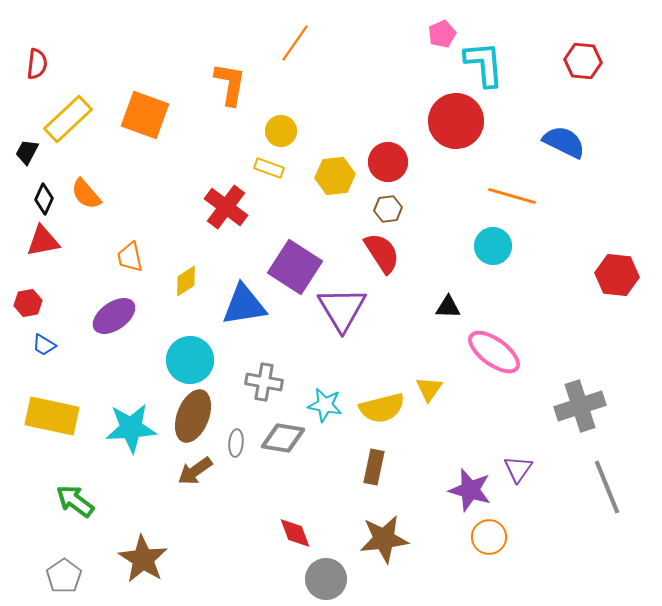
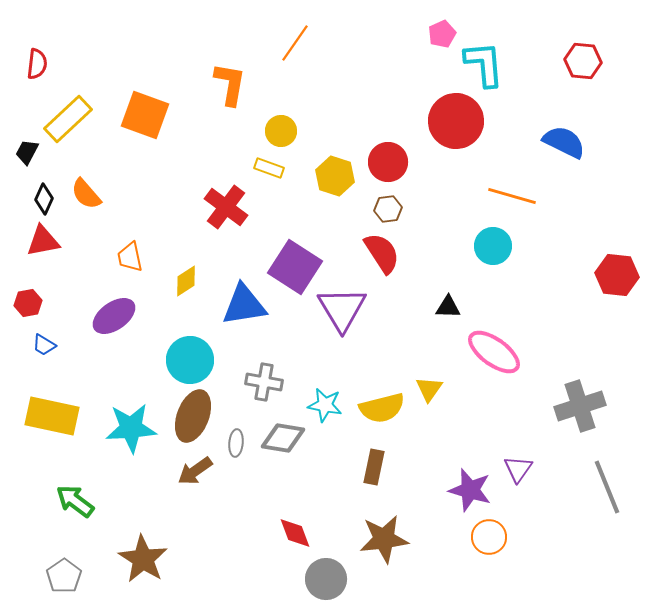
yellow hexagon at (335, 176): rotated 24 degrees clockwise
